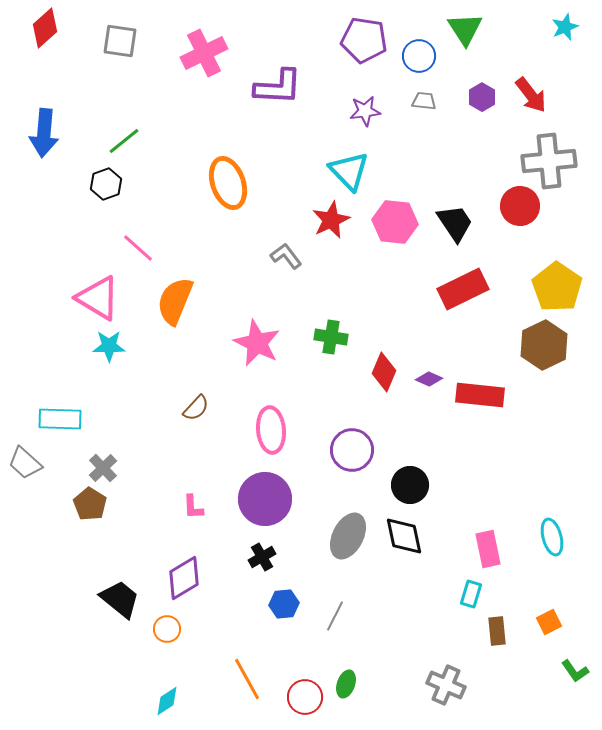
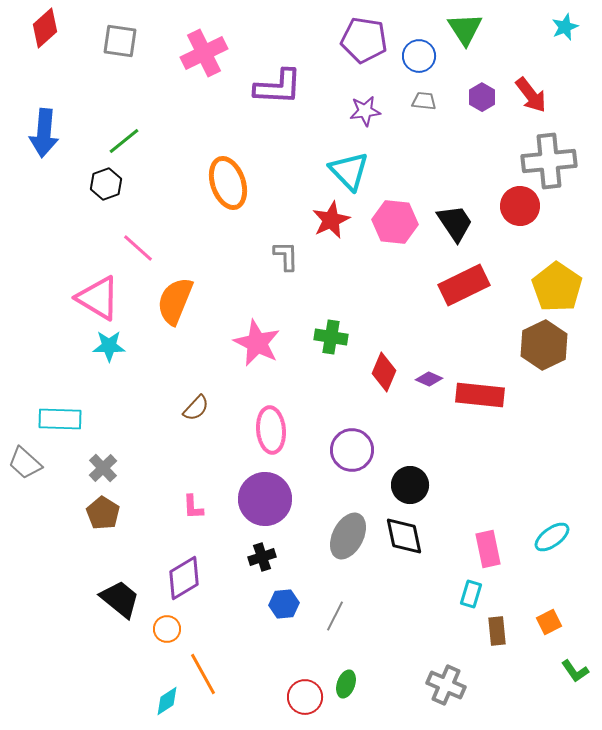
gray L-shape at (286, 256): rotated 36 degrees clockwise
red rectangle at (463, 289): moved 1 px right, 4 px up
brown pentagon at (90, 504): moved 13 px right, 9 px down
cyan ellipse at (552, 537): rotated 69 degrees clockwise
black cross at (262, 557): rotated 12 degrees clockwise
orange line at (247, 679): moved 44 px left, 5 px up
